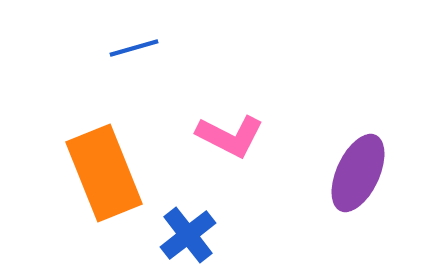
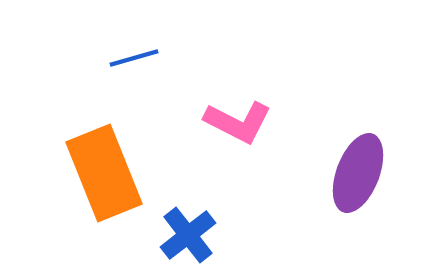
blue line: moved 10 px down
pink L-shape: moved 8 px right, 14 px up
purple ellipse: rotated 4 degrees counterclockwise
